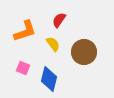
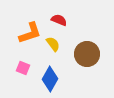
red semicircle: rotated 77 degrees clockwise
orange L-shape: moved 5 px right, 2 px down
brown circle: moved 3 px right, 2 px down
blue diamond: moved 1 px right; rotated 15 degrees clockwise
